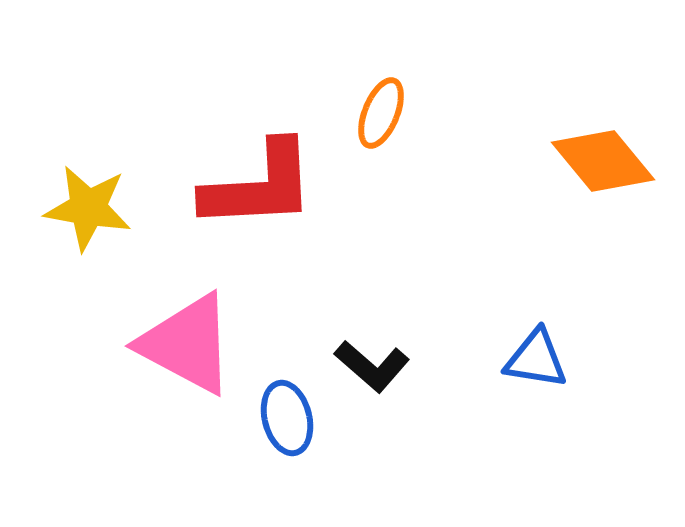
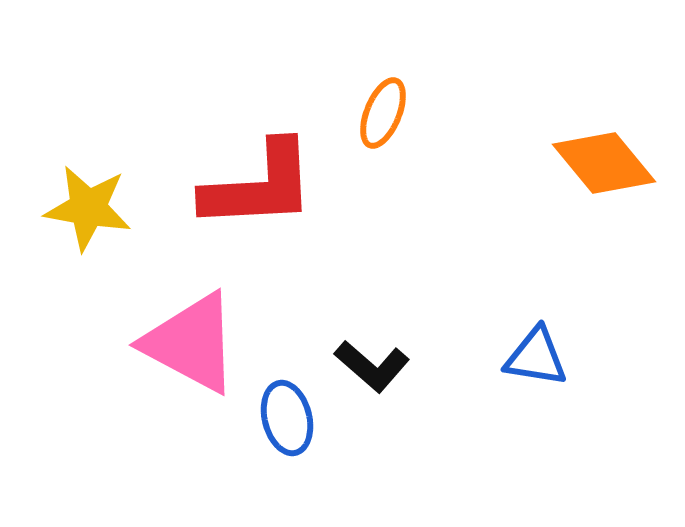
orange ellipse: moved 2 px right
orange diamond: moved 1 px right, 2 px down
pink triangle: moved 4 px right, 1 px up
blue triangle: moved 2 px up
